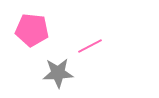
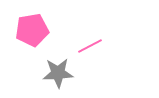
pink pentagon: rotated 16 degrees counterclockwise
